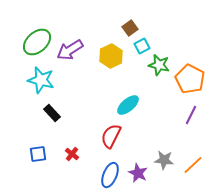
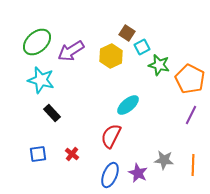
brown square: moved 3 px left, 5 px down; rotated 21 degrees counterclockwise
cyan square: moved 1 px down
purple arrow: moved 1 px right, 1 px down
orange line: rotated 45 degrees counterclockwise
